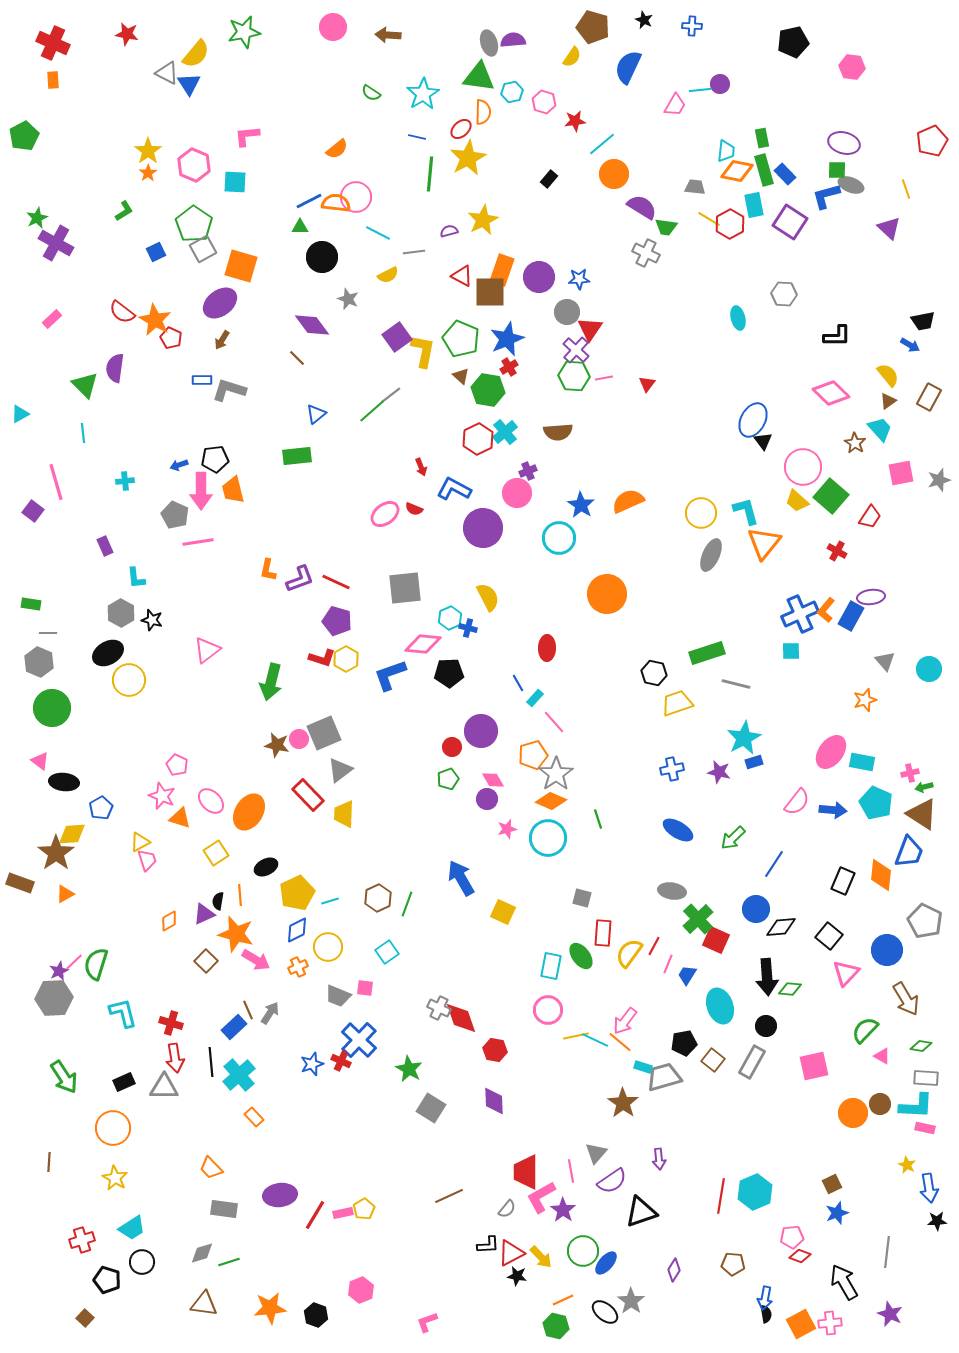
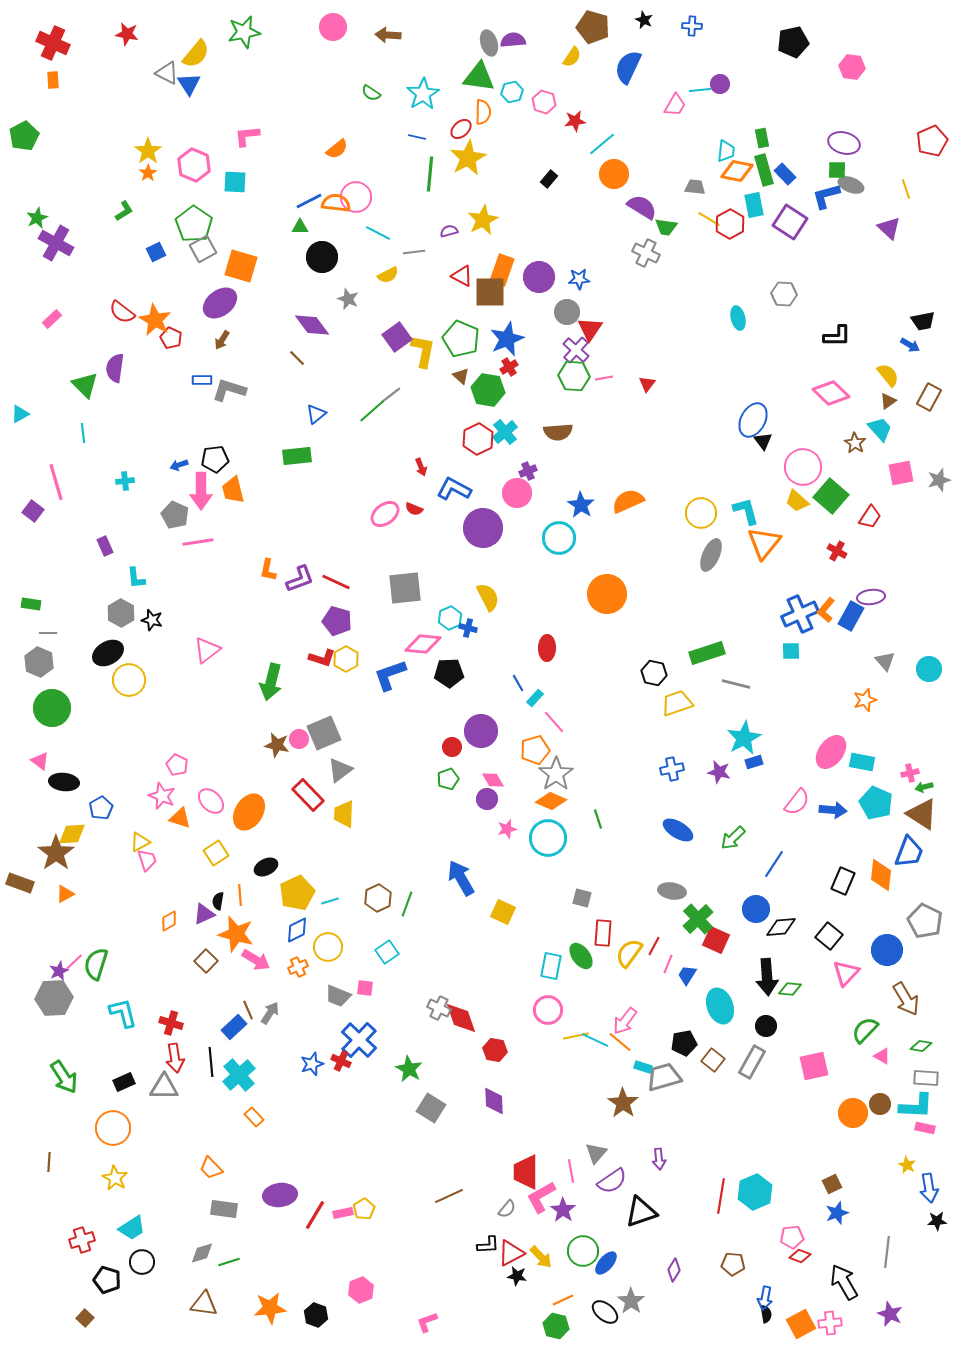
orange pentagon at (533, 755): moved 2 px right, 5 px up
